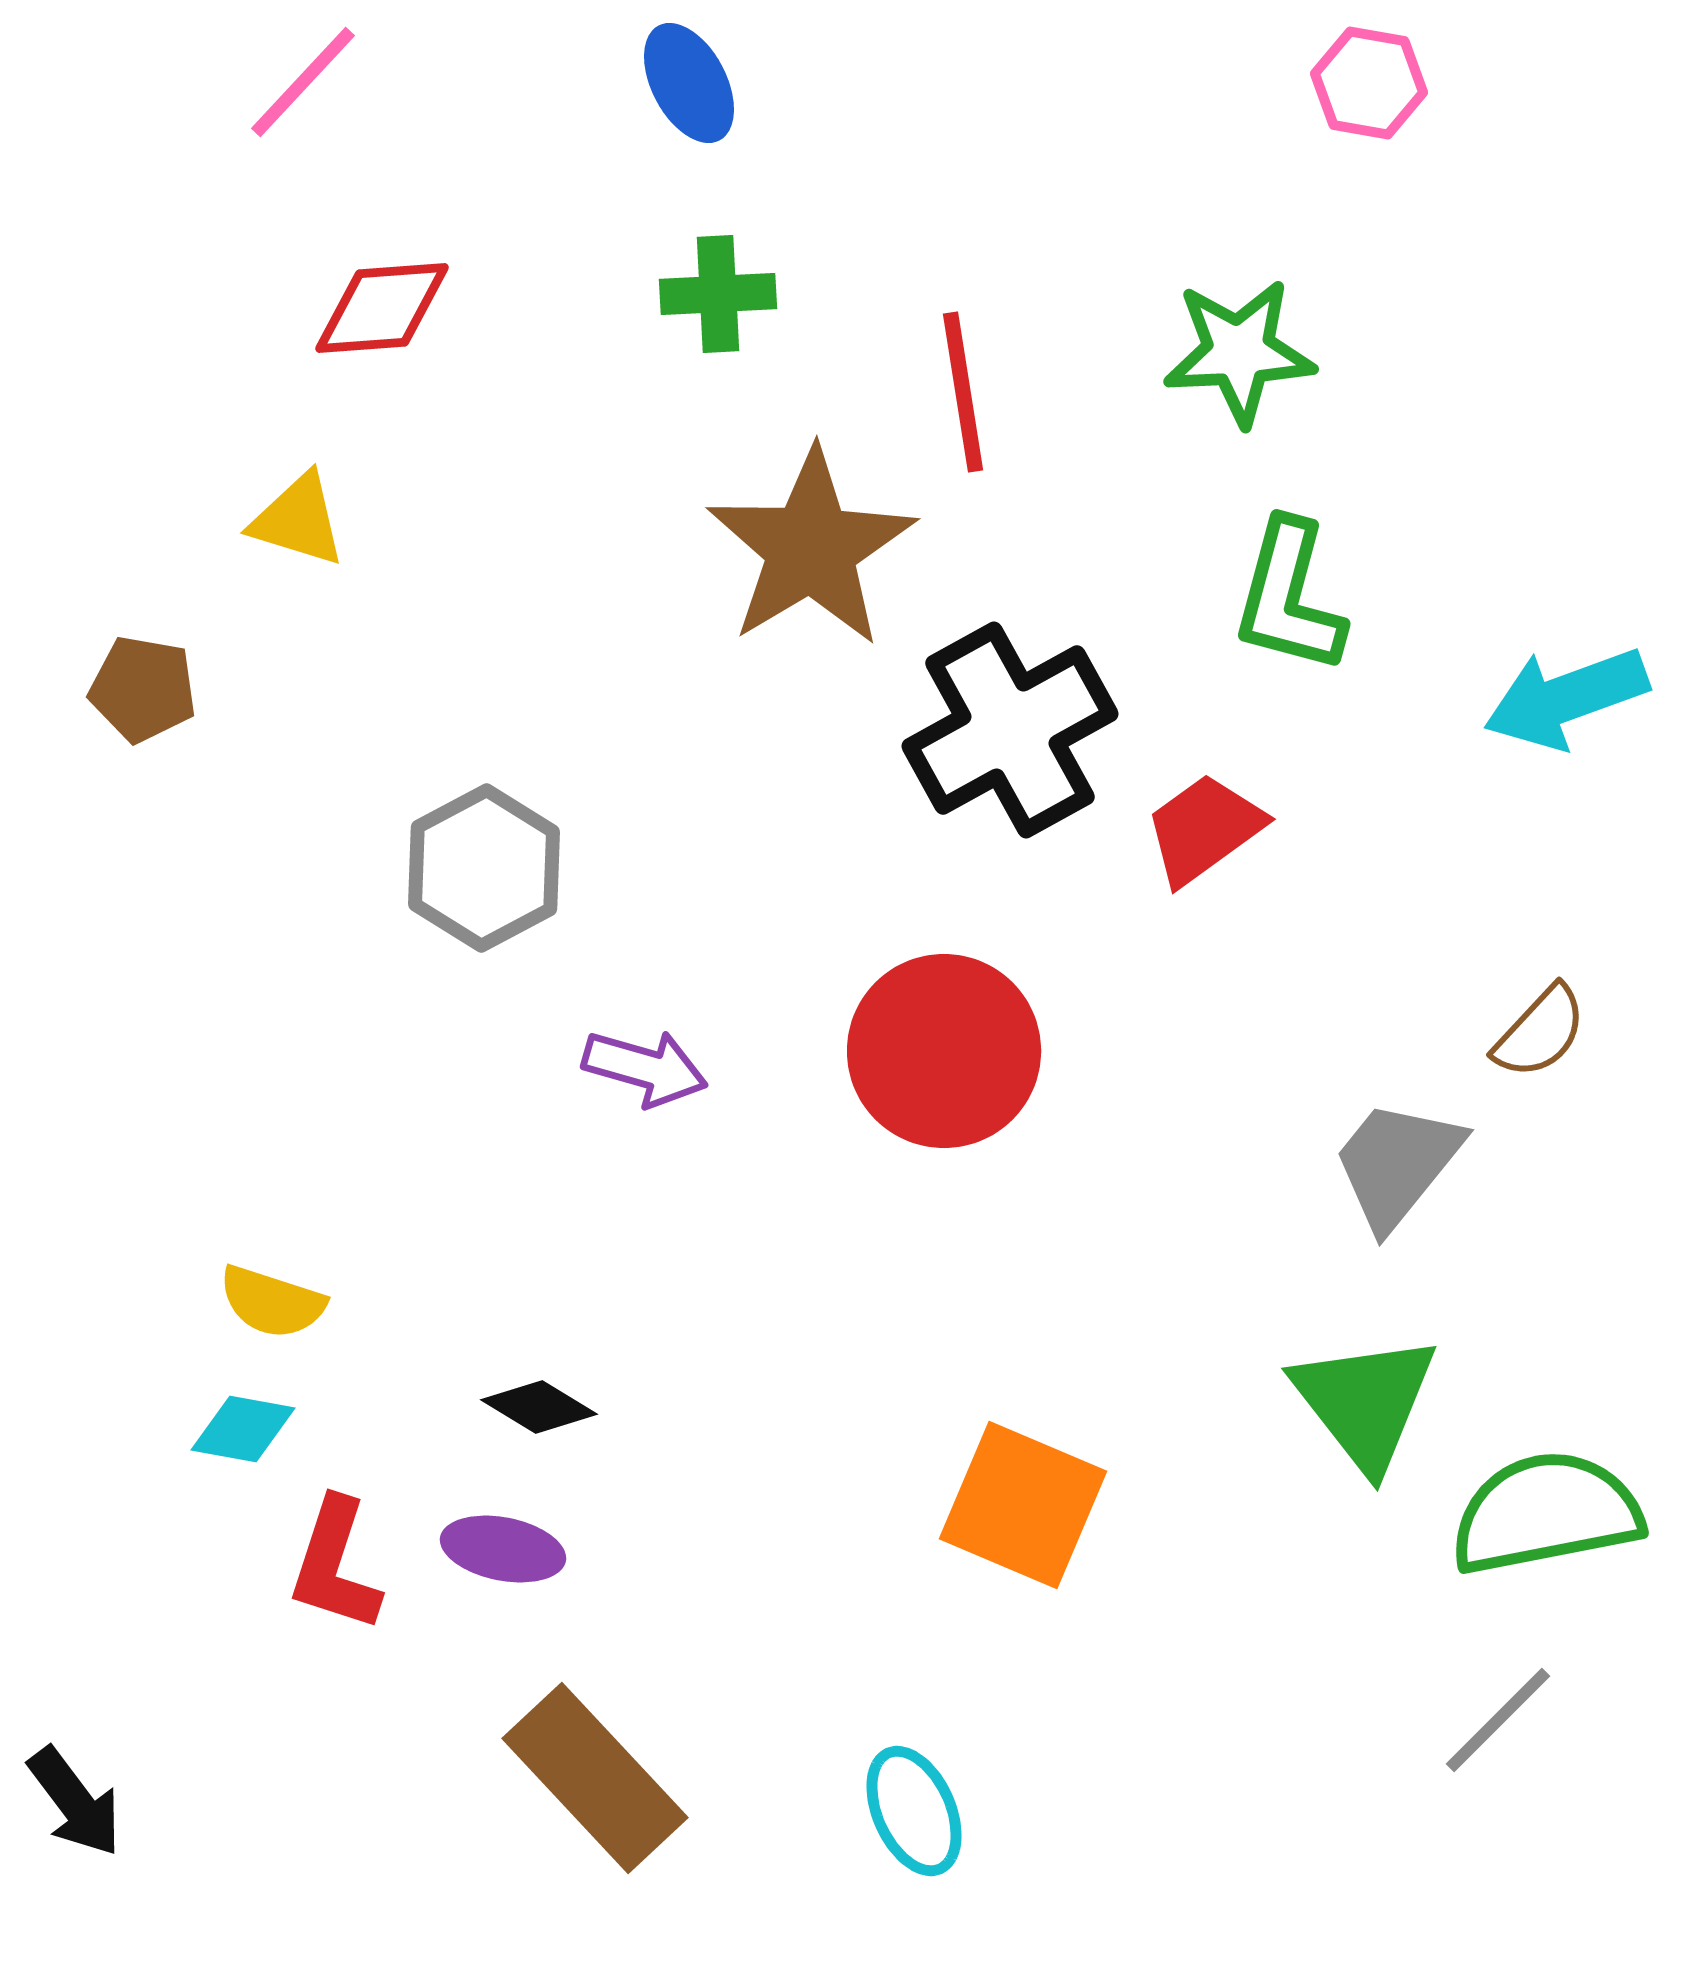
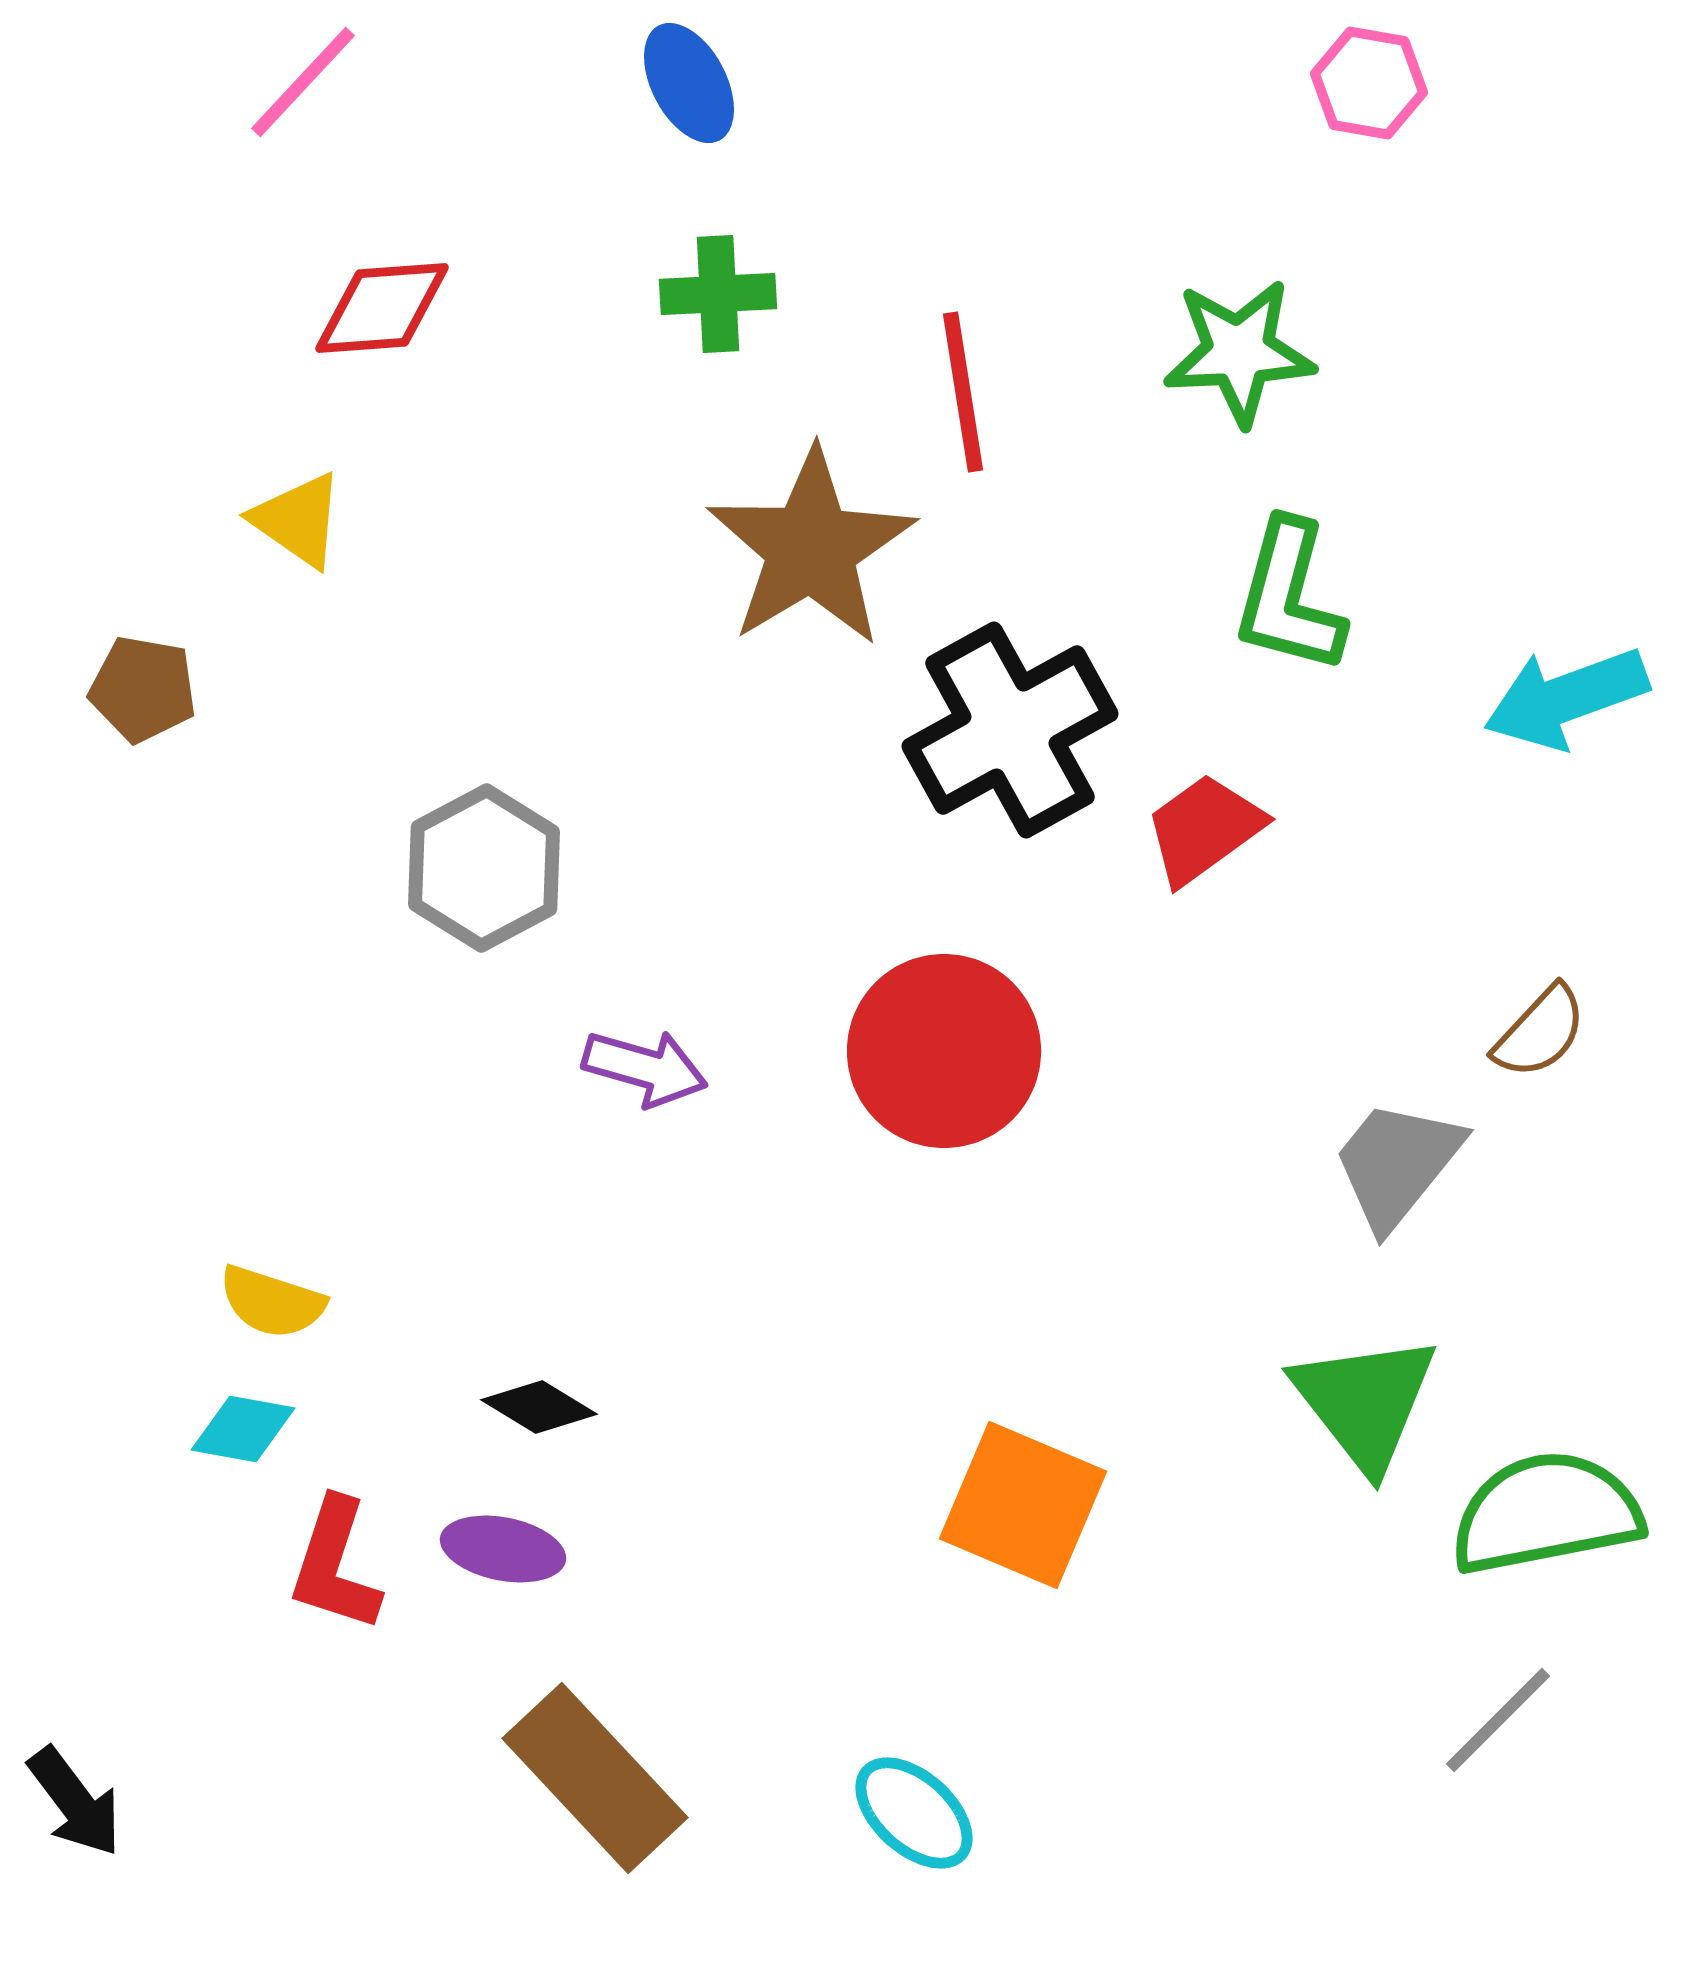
yellow triangle: rotated 18 degrees clockwise
cyan ellipse: moved 2 px down; rotated 24 degrees counterclockwise
